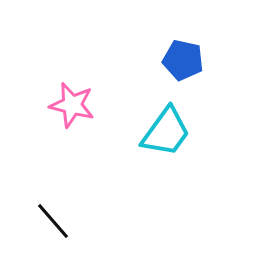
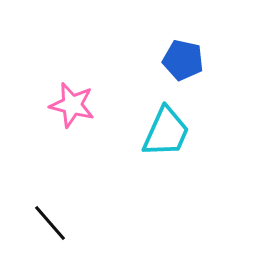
cyan trapezoid: rotated 12 degrees counterclockwise
black line: moved 3 px left, 2 px down
